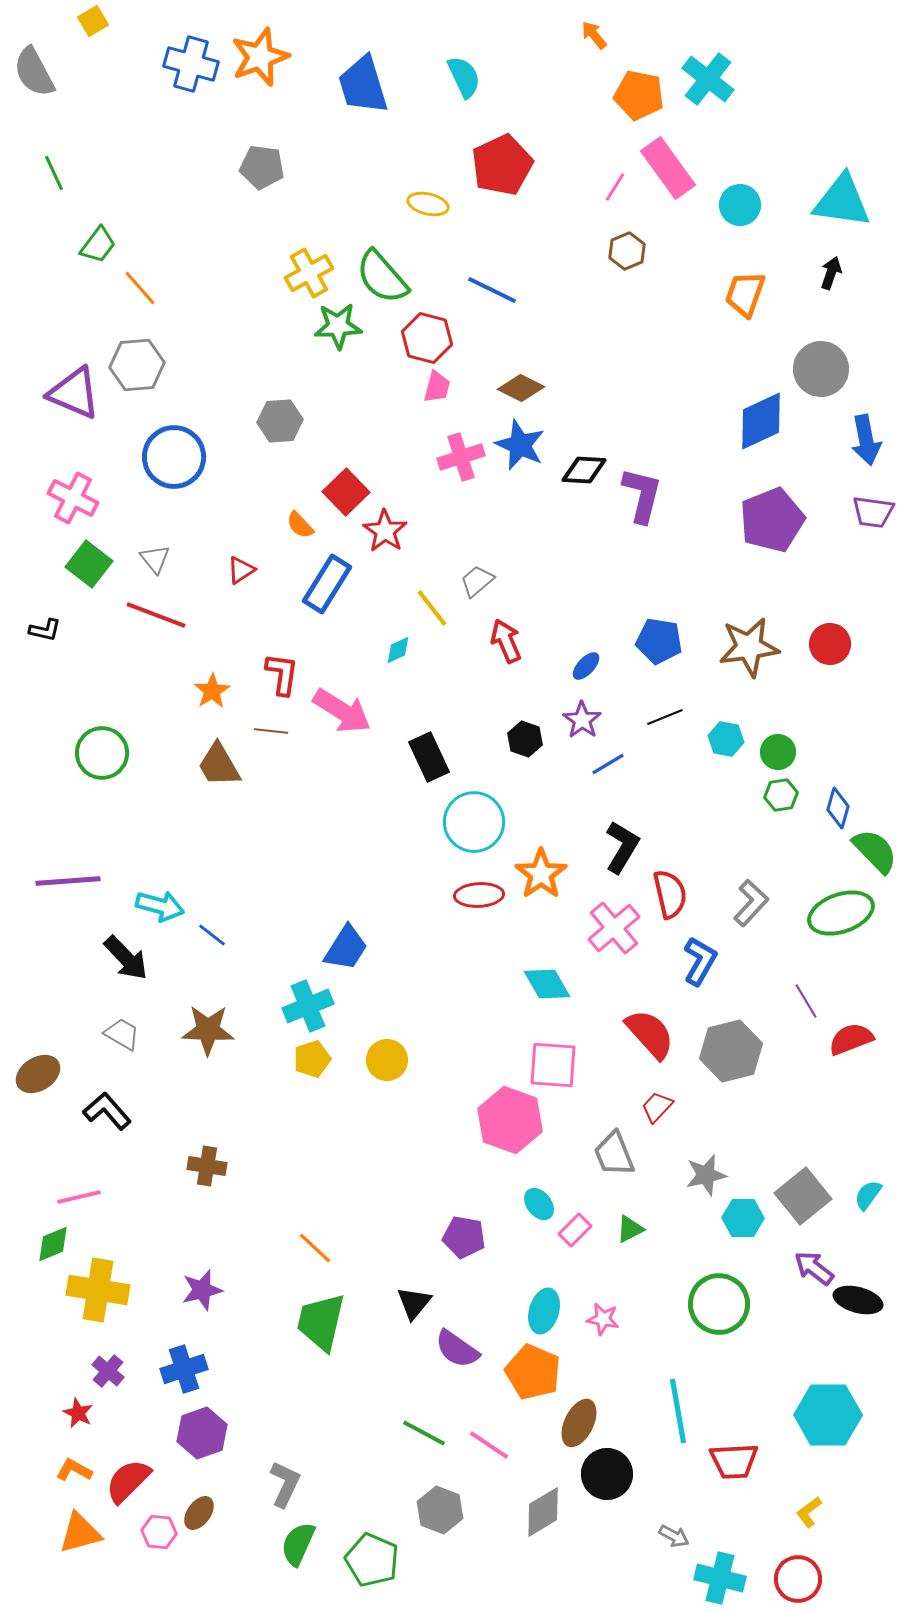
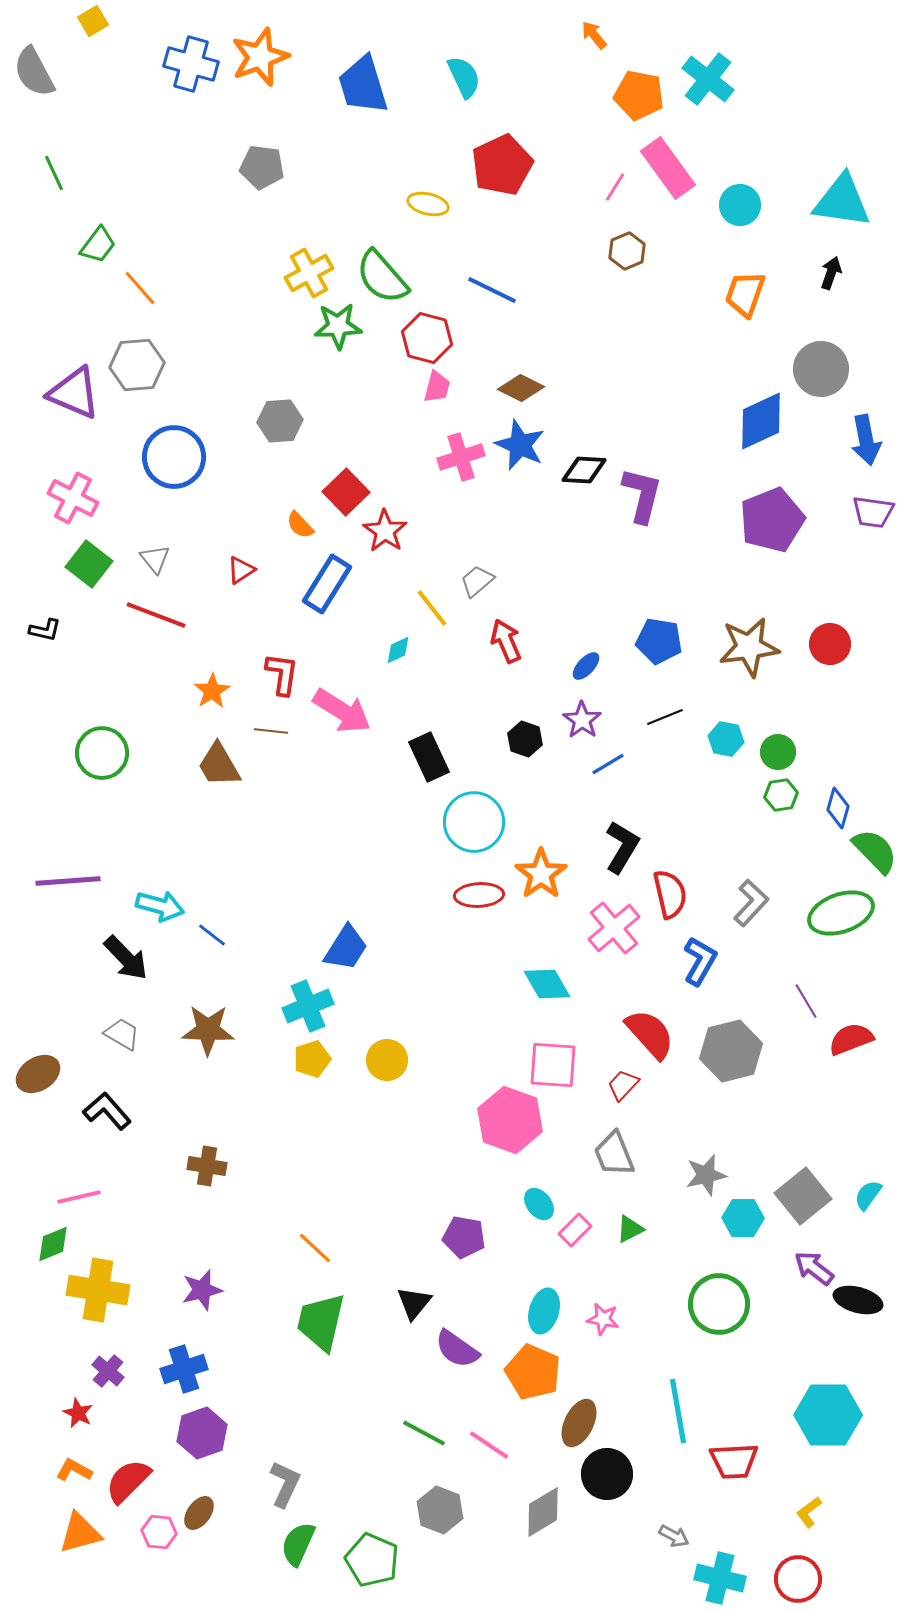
red trapezoid at (657, 1107): moved 34 px left, 22 px up
